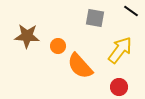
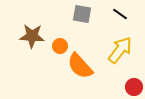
black line: moved 11 px left, 3 px down
gray square: moved 13 px left, 4 px up
brown star: moved 5 px right
orange circle: moved 2 px right
red circle: moved 15 px right
